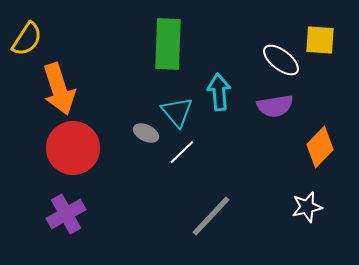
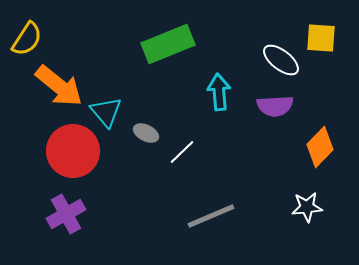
yellow square: moved 1 px right, 2 px up
green rectangle: rotated 66 degrees clockwise
orange arrow: moved 3 px up; rotated 33 degrees counterclockwise
purple semicircle: rotated 6 degrees clockwise
cyan triangle: moved 71 px left
red circle: moved 3 px down
white star: rotated 8 degrees clockwise
gray line: rotated 24 degrees clockwise
